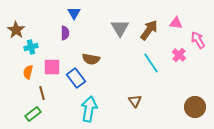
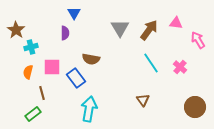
pink cross: moved 1 px right, 12 px down
brown triangle: moved 8 px right, 1 px up
